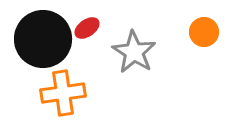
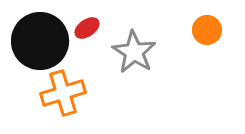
orange circle: moved 3 px right, 2 px up
black circle: moved 3 px left, 2 px down
orange cross: rotated 9 degrees counterclockwise
